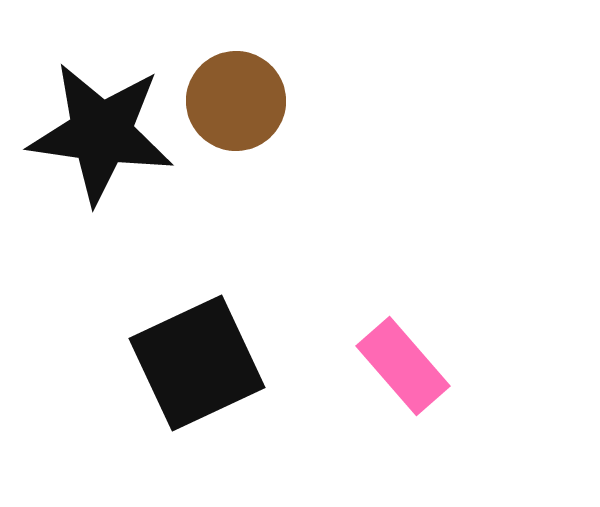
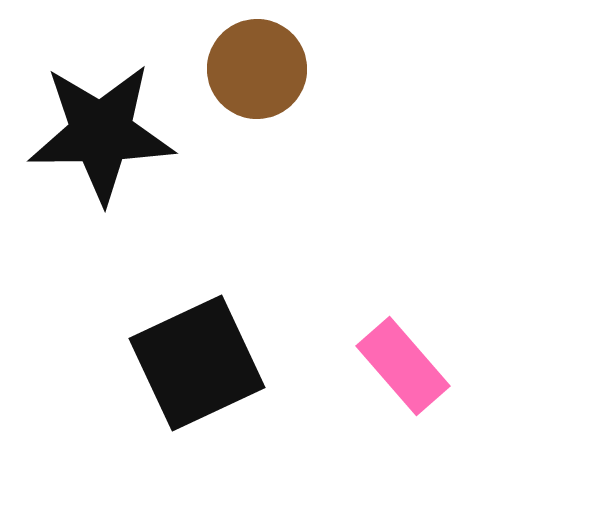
brown circle: moved 21 px right, 32 px up
black star: rotated 9 degrees counterclockwise
